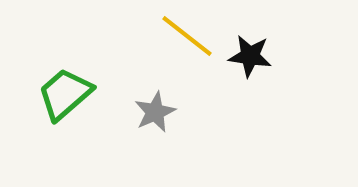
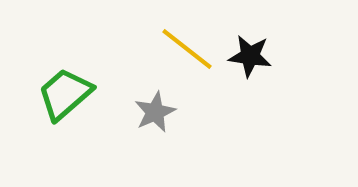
yellow line: moved 13 px down
